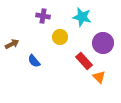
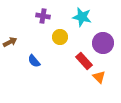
brown arrow: moved 2 px left, 2 px up
